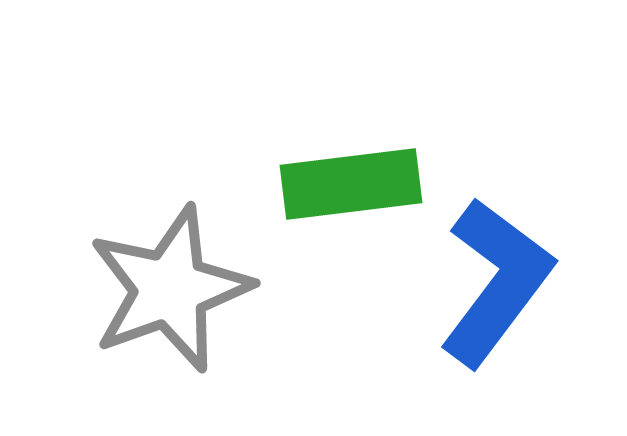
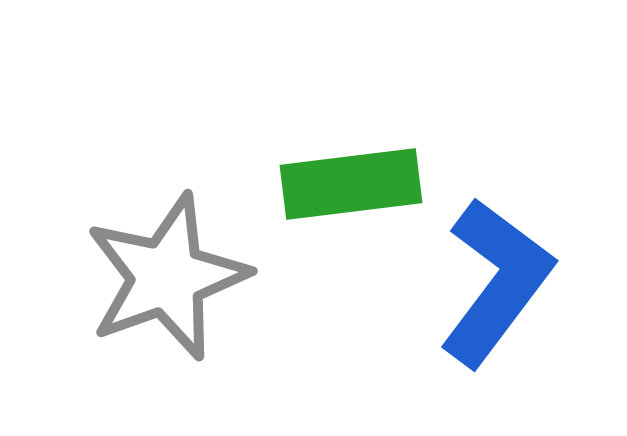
gray star: moved 3 px left, 12 px up
